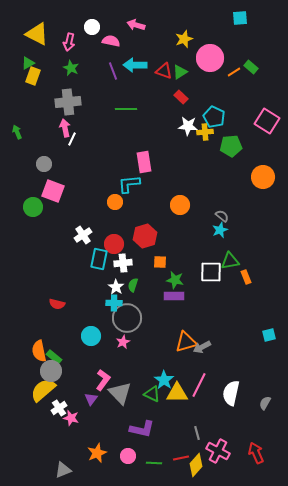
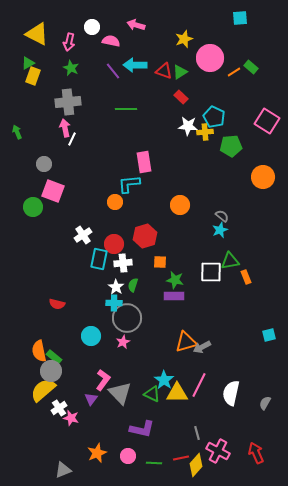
purple line at (113, 71): rotated 18 degrees counterclockwise
